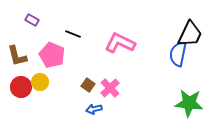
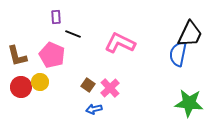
purple rectangle: moved 24 px right, 3 px up; rotated 56 degrees clockwise
